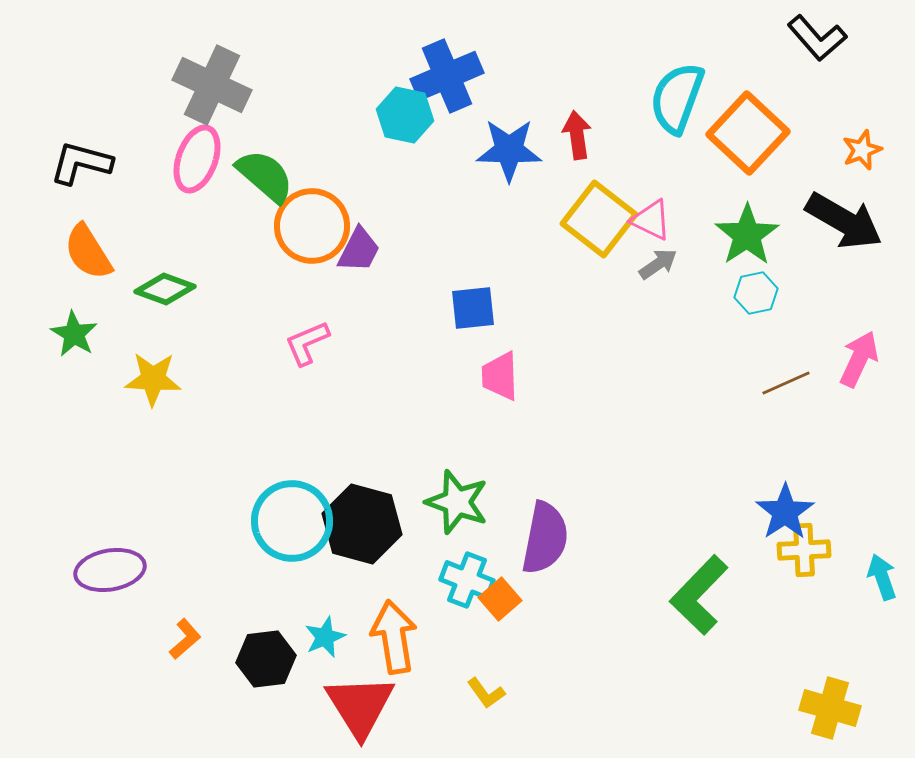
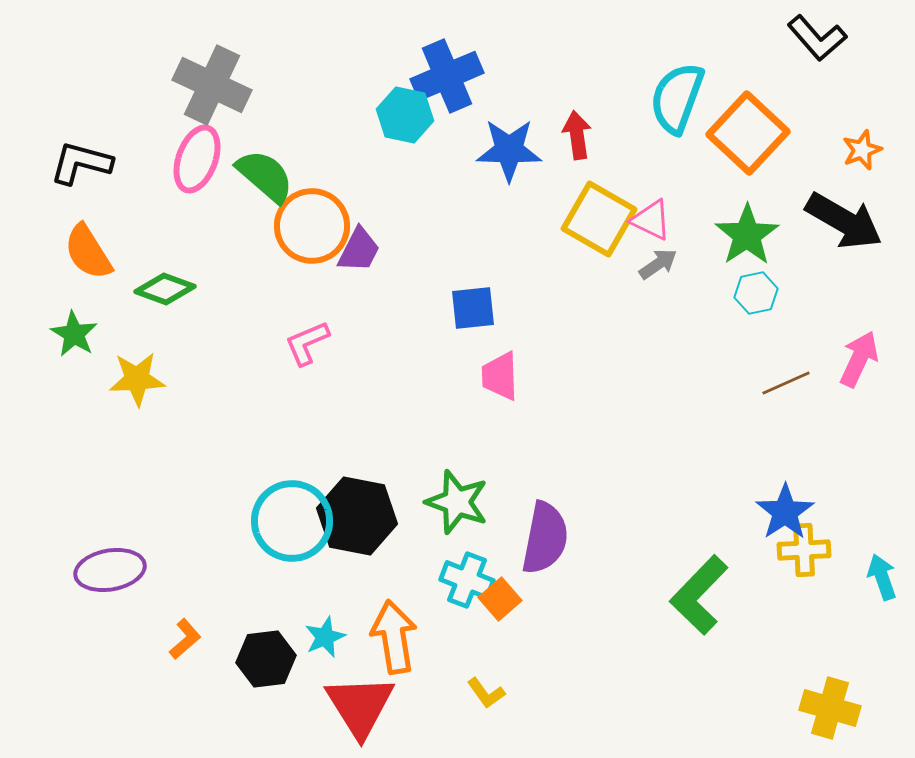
yellow square at (599, 219): rotated 8 degrees counterclockwise
yellow star at (153, 379): moved 16 px left; rotated 6 degrees counterclockwise
black hexagon at (362, 524): moved 5 px left, 8 px up; rotated 4 degrees counterclockwise
